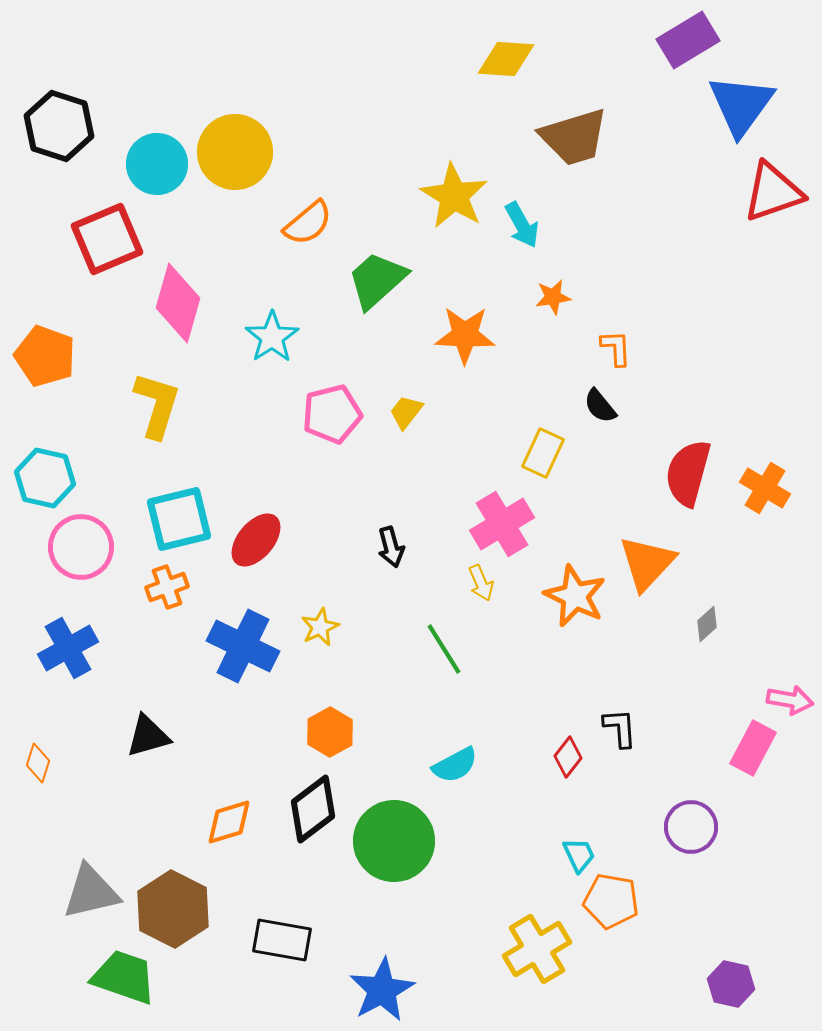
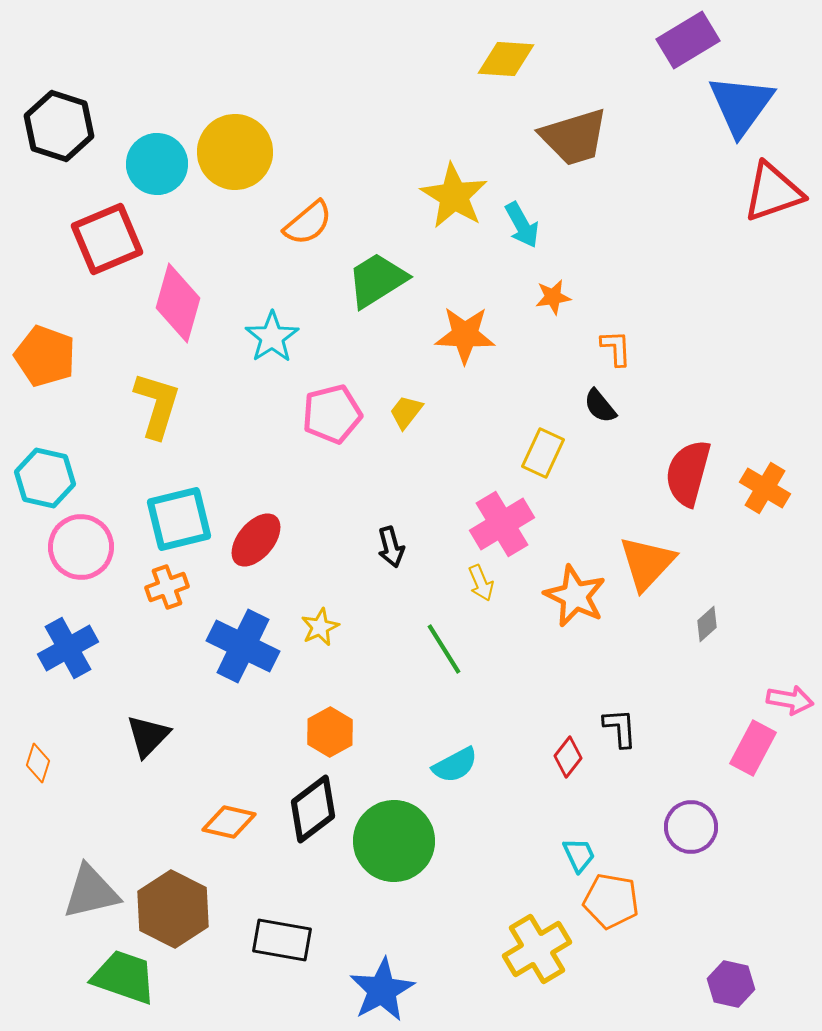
green trapezoid at (377, 280): rotated 10 degrees clockwise
black triangle at (148, 736): rotated 30 degrees counterclockwise
orange diamond at (229, 822): rotated 30 degrees clockwise
